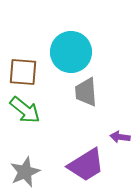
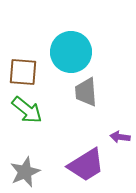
green arrow: moved 2 px right
